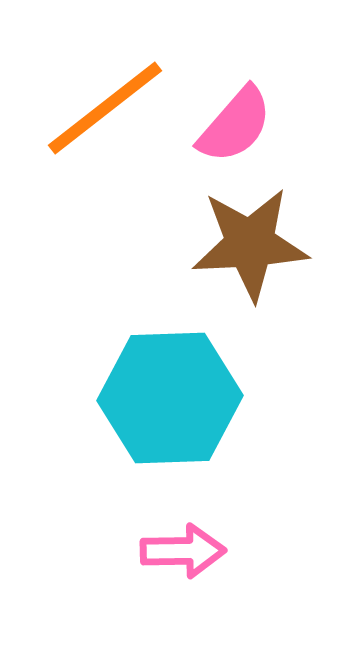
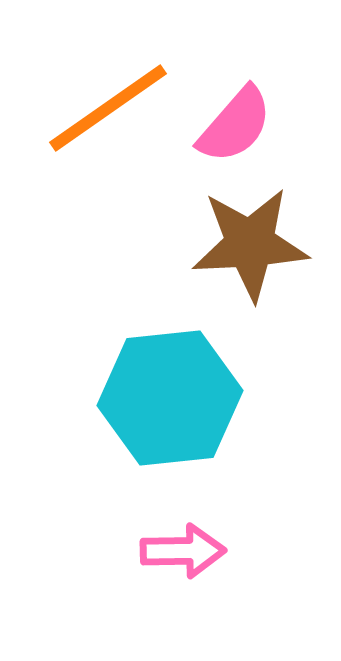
orange line: moved 3 px right; rotated 3 degrees clockwise
cyan hexagon: rotated 4 degrees counterclockwise
